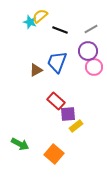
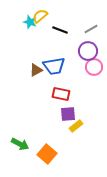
blue trapezoid: moved 3 px left, 4 px down; rotated 120 degrees counterclockwise
red rectangle: moved 5 px right, 7 px up; rotated 30 degrees counterclockwise
orange square: moved 7 px left
